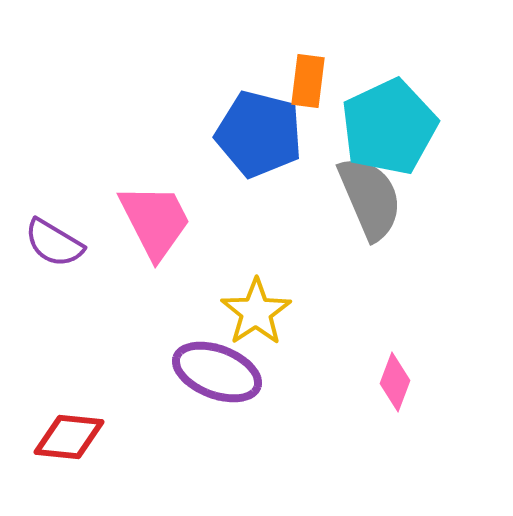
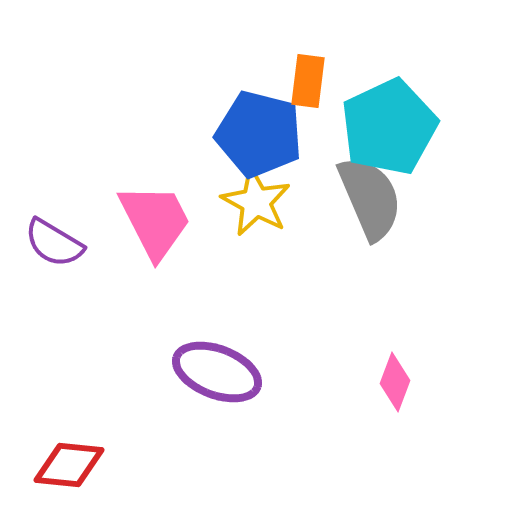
yellow star: moved 110 px up; rotated 10 degrees counterclockwise
red diamond: moved 28 px down
